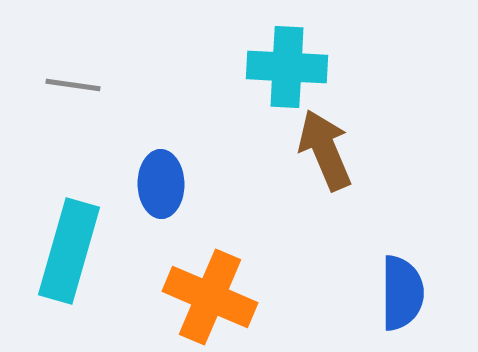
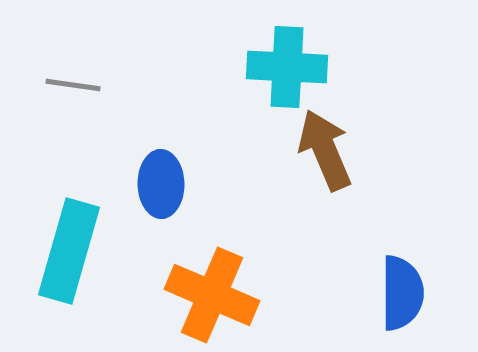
orange cross: moved 2 px right, 2 px up
